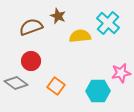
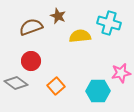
cyan cross: moved 1 px right; rotated 25 degrees counterclockwise
orange square: rotated 12 degrees clockwise
